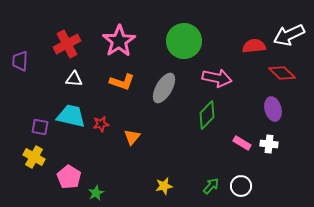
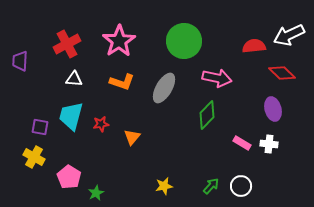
cyan trapezoid: rotated 88 degrees counterclockwise
